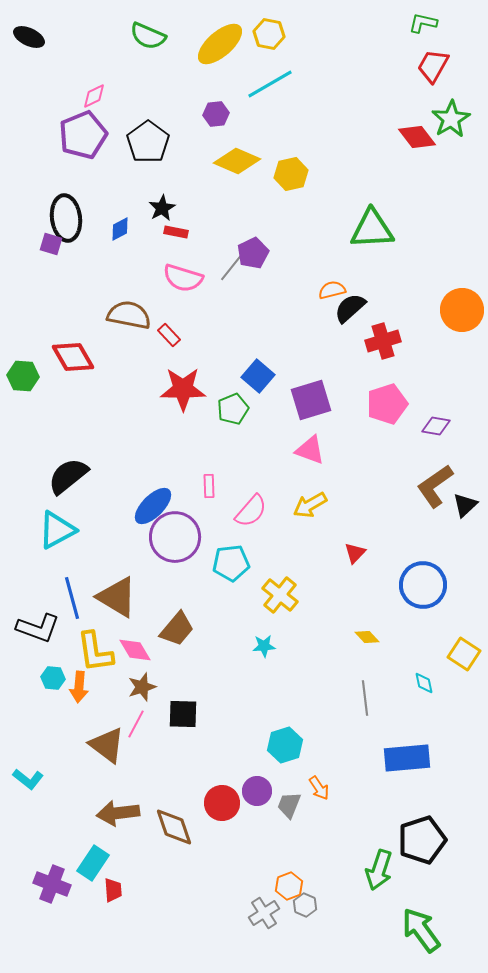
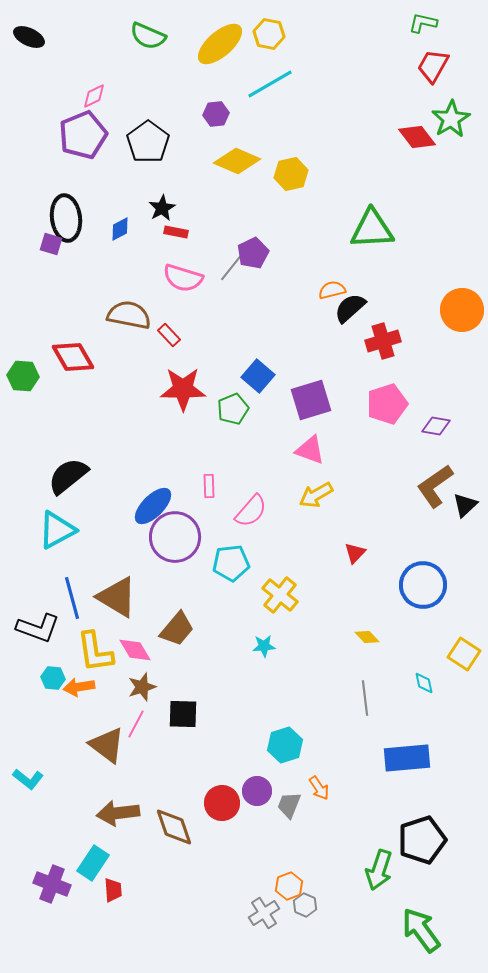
yellow arrow at (310, 505): moved 6 px right, 10 px up
orange arrow at (79, 687): rotated 76 degrees clockwise
